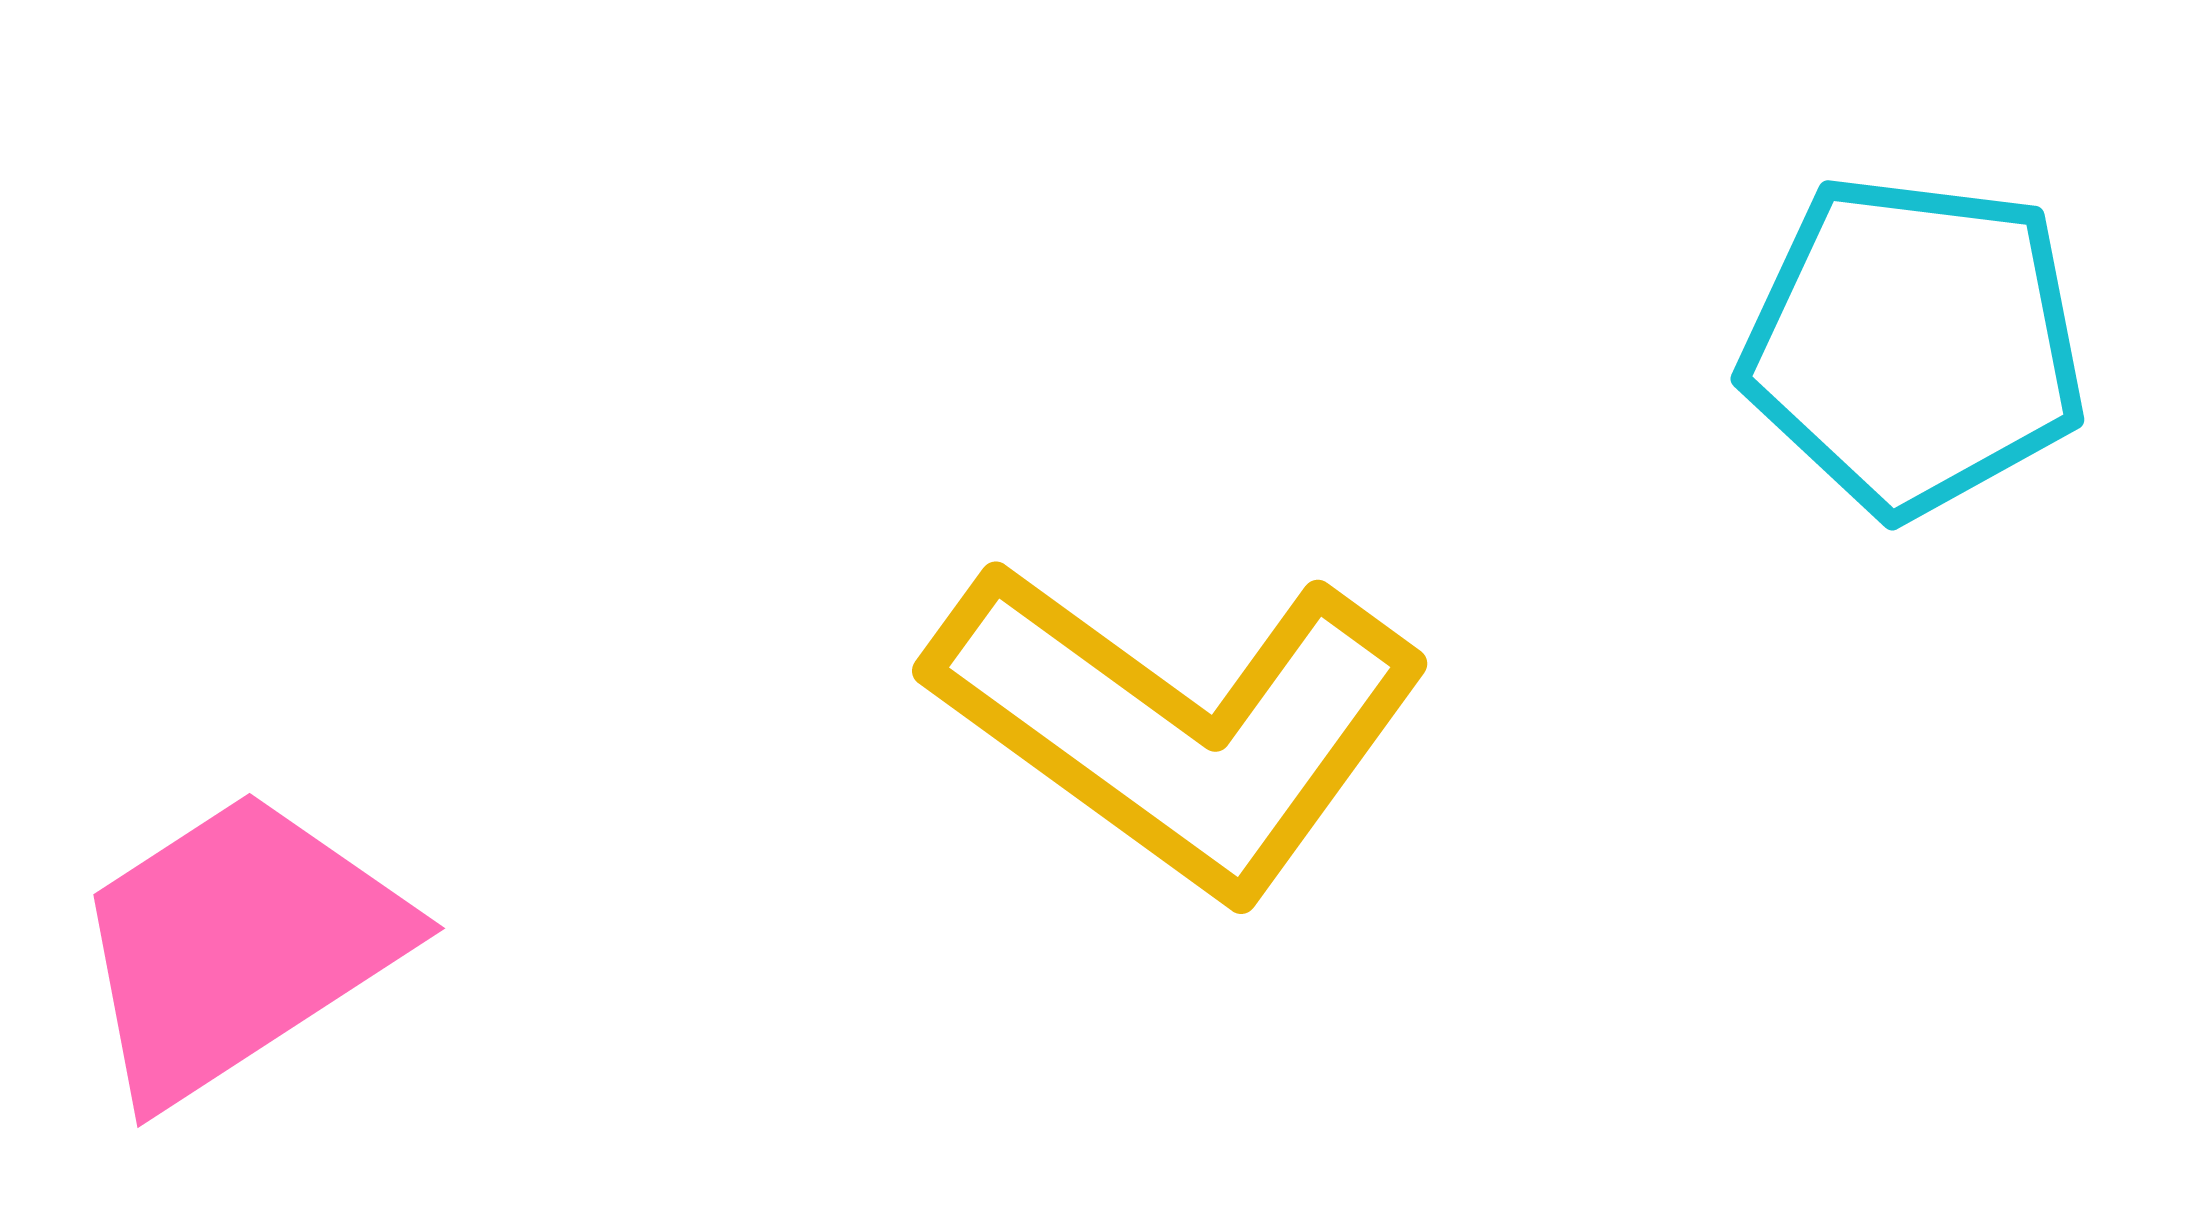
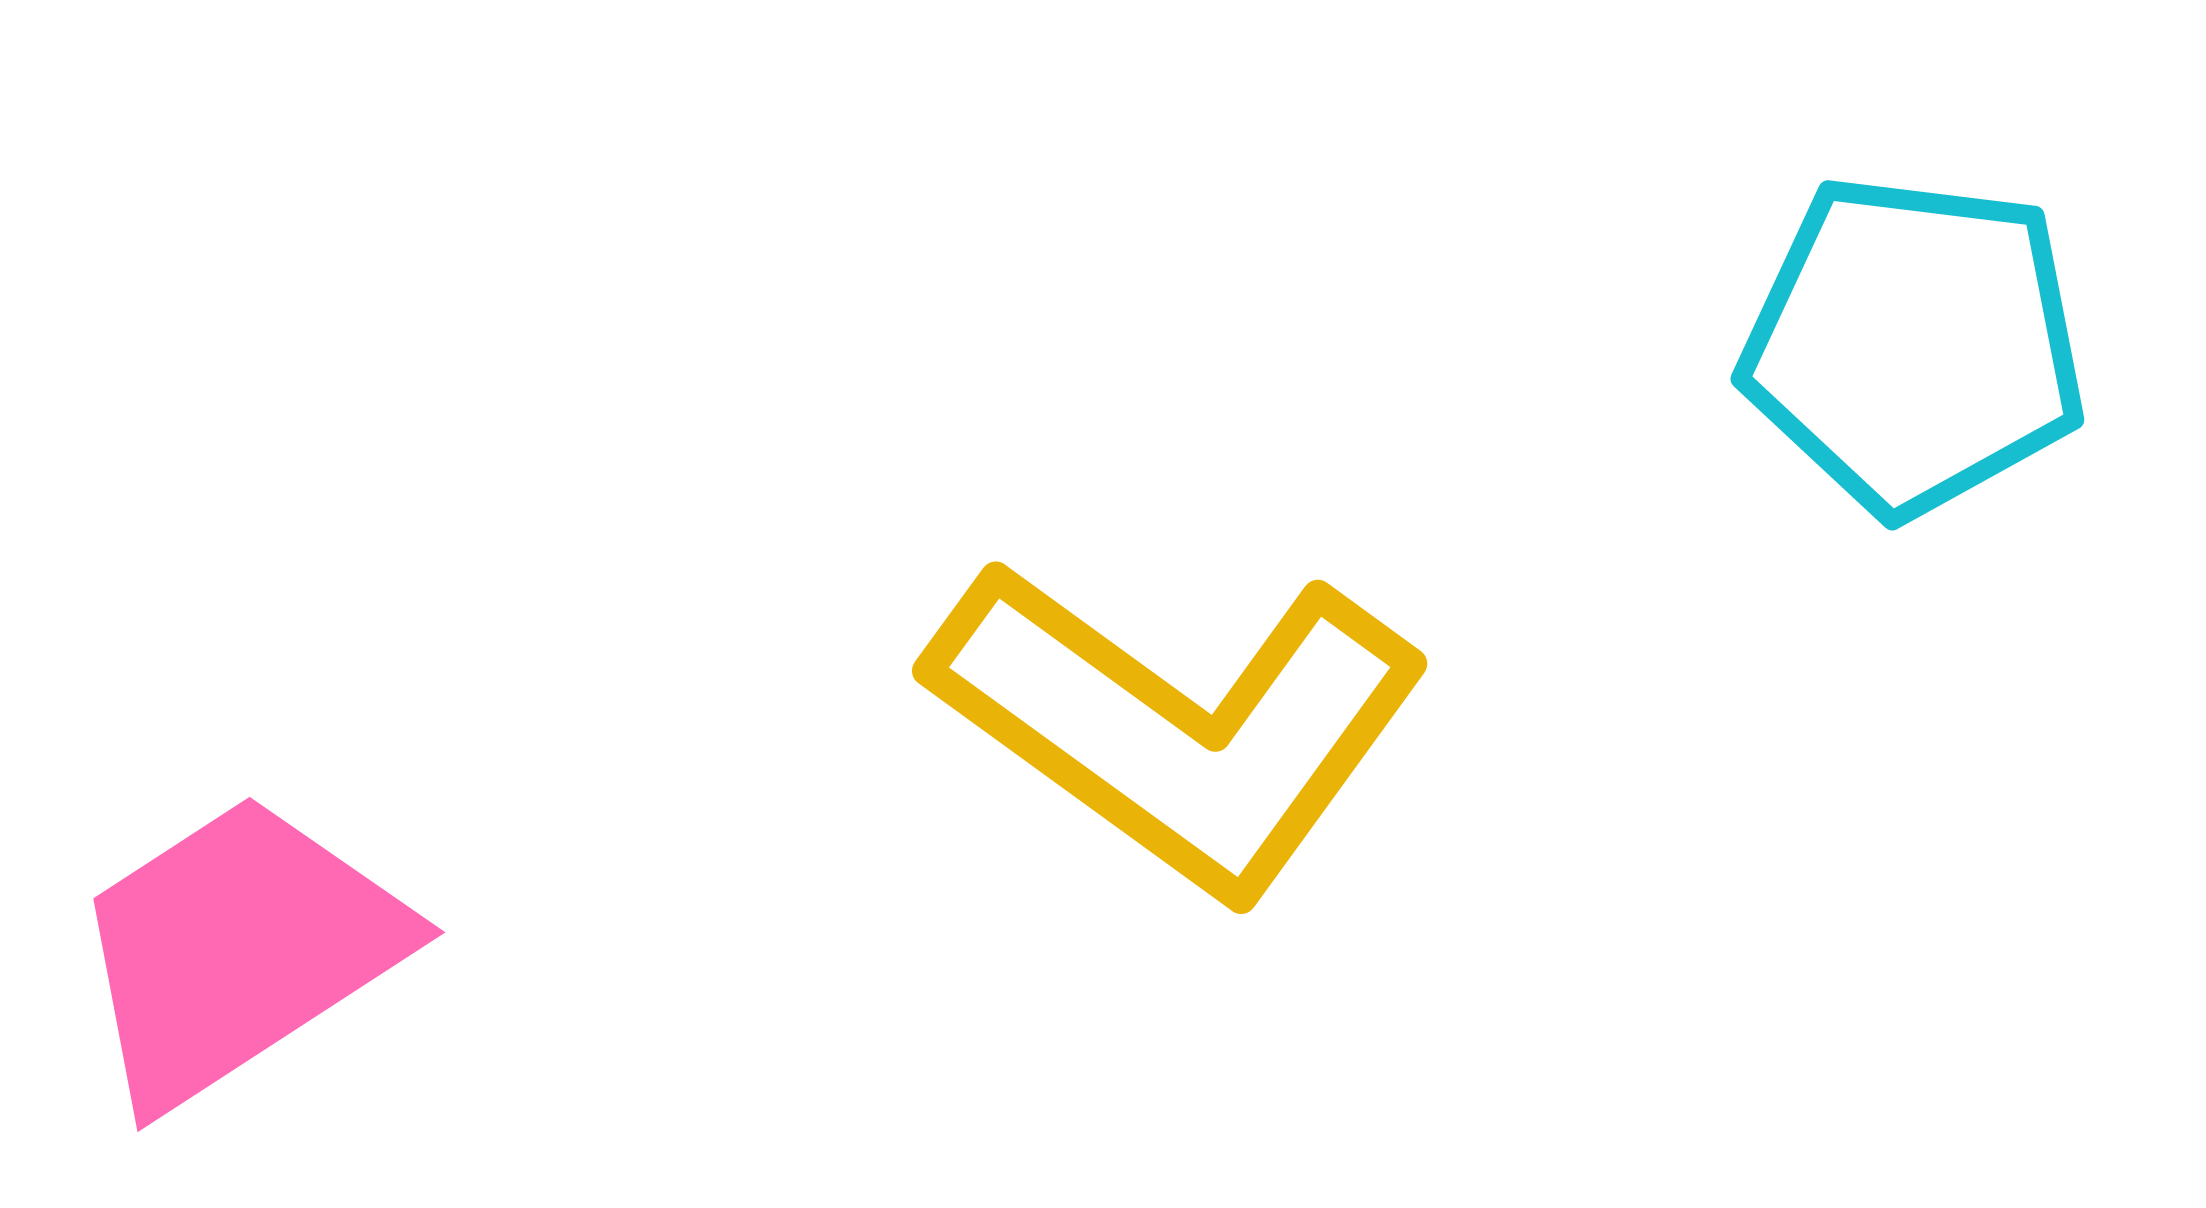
pink trapezoid: moved 4 px down
